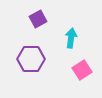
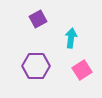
purple hexagon: moved 5 px right, 7 px down
